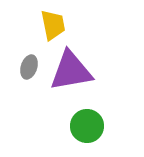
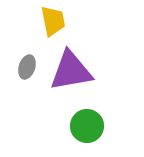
yellow trapezoid: moved 4 px up
gray ellipse: moved 2 px left
